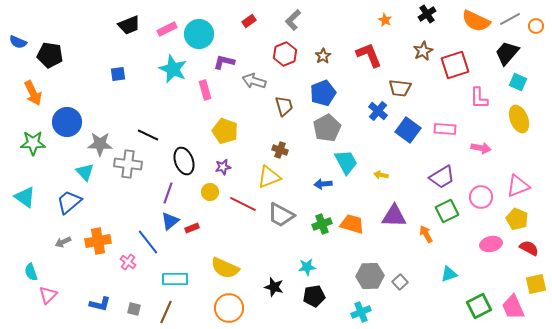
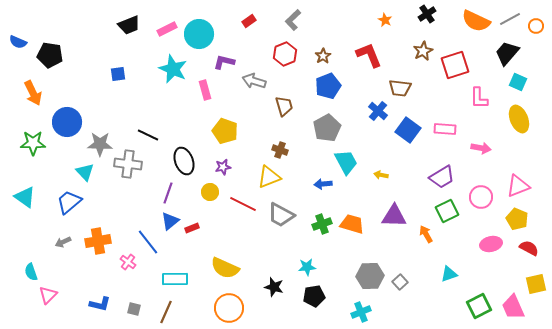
blue pentagon at (323, 93): moved 5 px right, 7 px up
